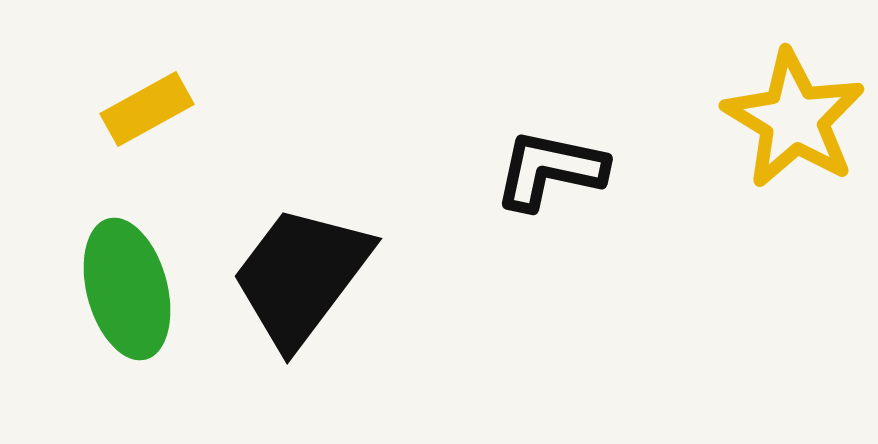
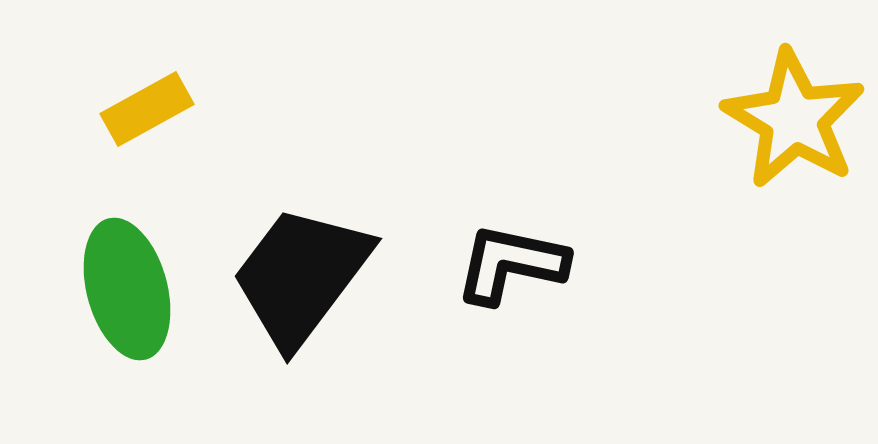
black L-shape: moved 39 px left, 94 px down
